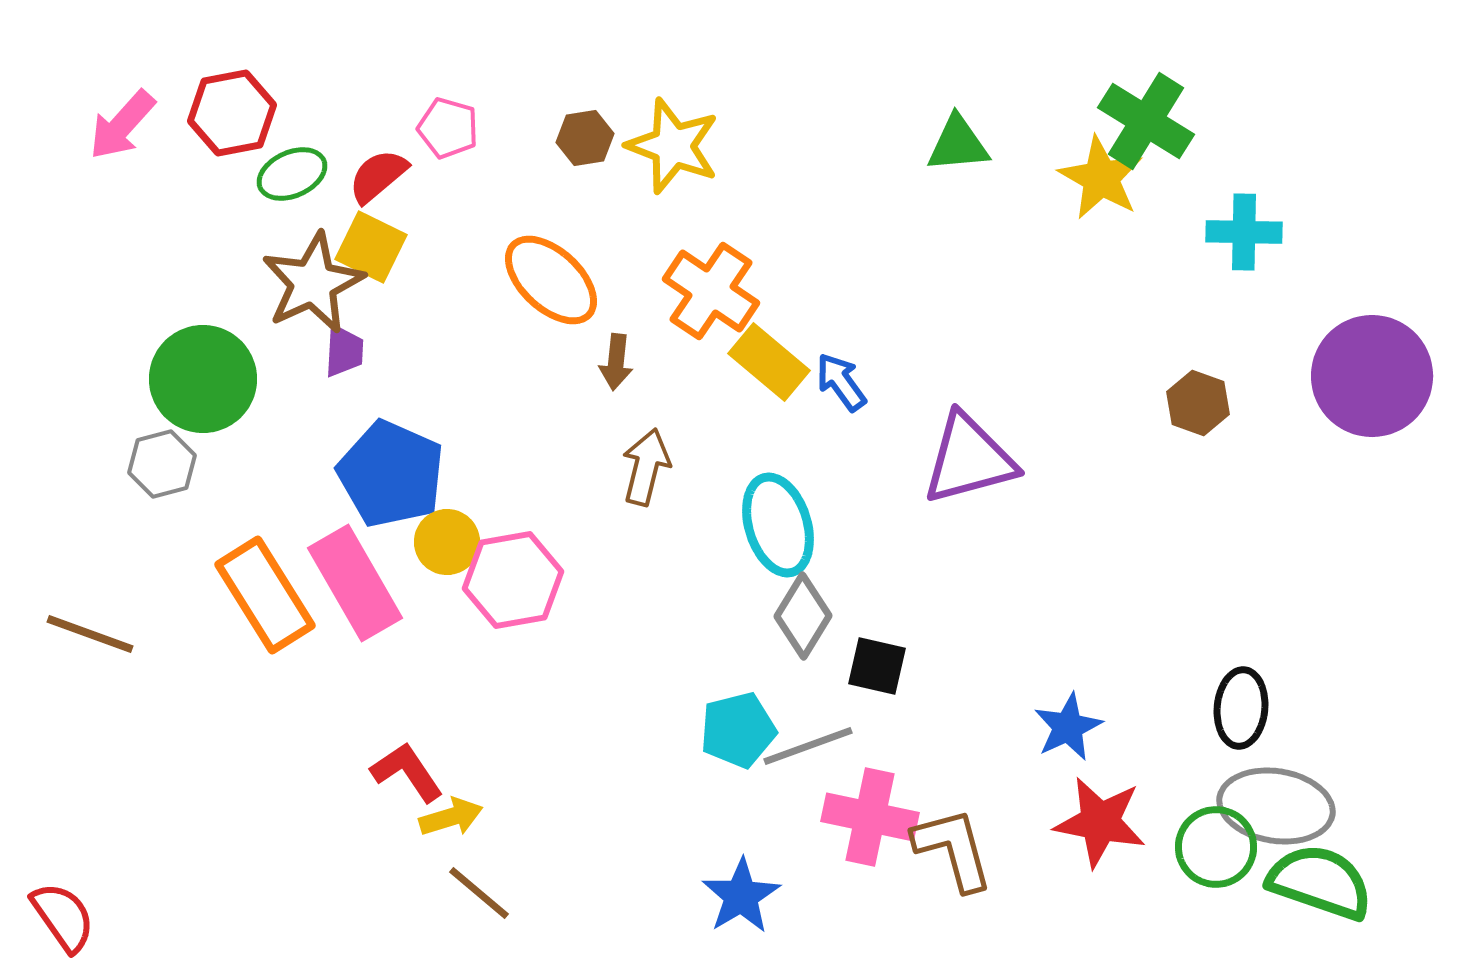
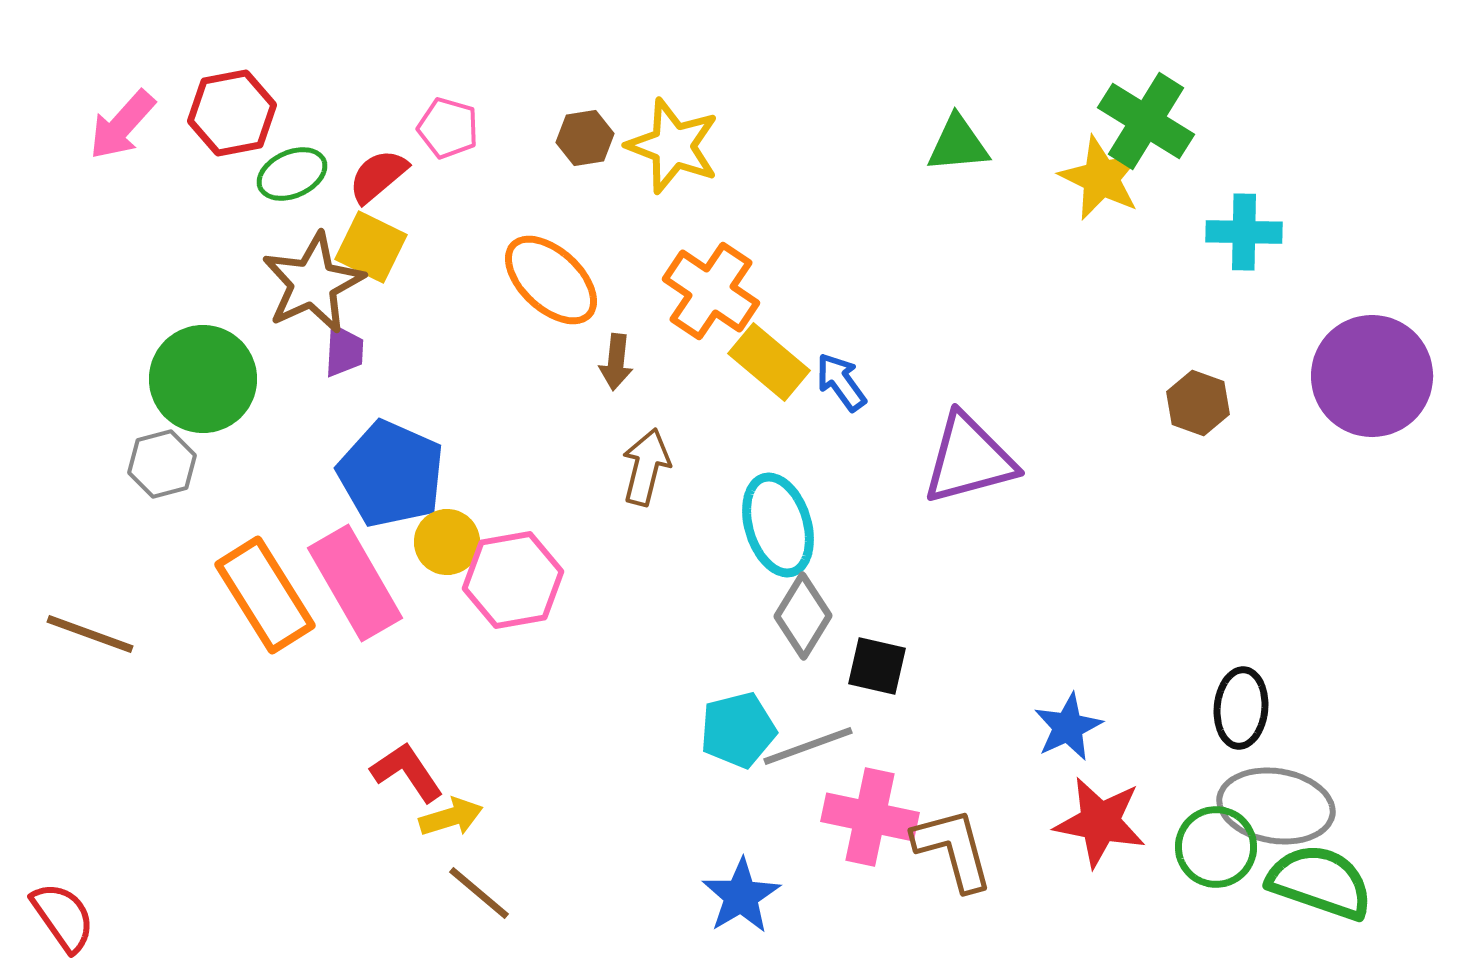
yellow star at (1101, 178): rotated 4 degrees counterclockwise
